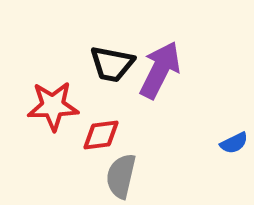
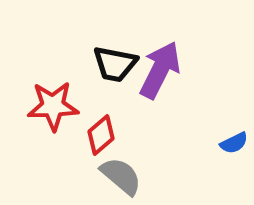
black trapezoid: moved 3 px right
red diamond: rotated 33 degrees counterclockwise
gray semicircle: rotated 117 degrees clockwise
